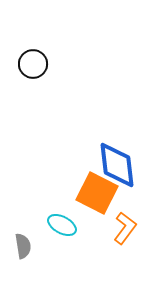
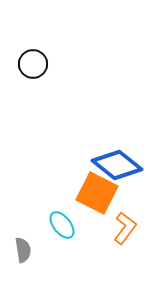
blue diamond: rotated 45 degrees counterclockwise
cyan ellipse: rotated 24 degrees clockwise
gray semicircle: moved 4 px down
